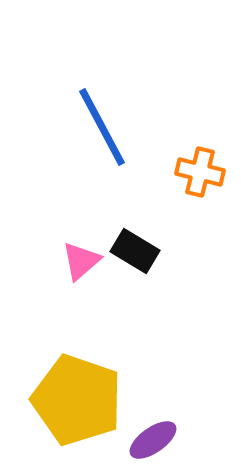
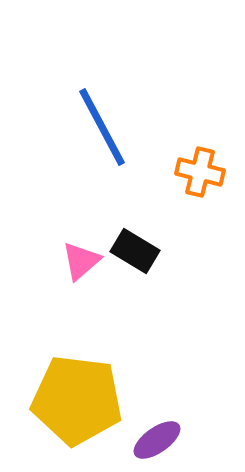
yellow pentagon: rotated 12 degrees counterclockwise
purple ellipse: moved 4 px right
